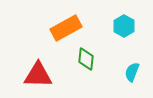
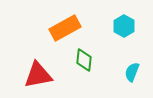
orange rectangle: moved 1 px left
green diamond: moved 2 px left, 1 px down
red triangle: rotated 12 degrees counterclockwise
